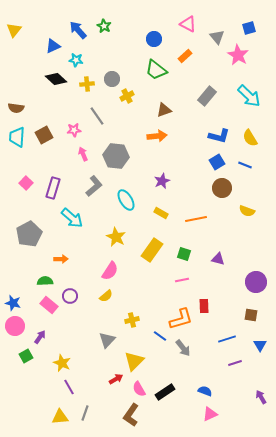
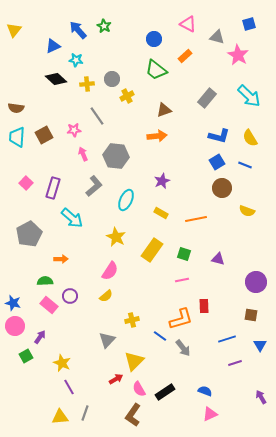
blue square at (249, 28): moved 4 px up
gray triangle at (217, 37): rotated 35 degrees counterclockwise
gray rectangle at (207, 96): moved 2 px down
cyan ellipse at (126, 200): rotated 55 degrees clockwise
brown L-shape at (131, 415): moved 2 px right
